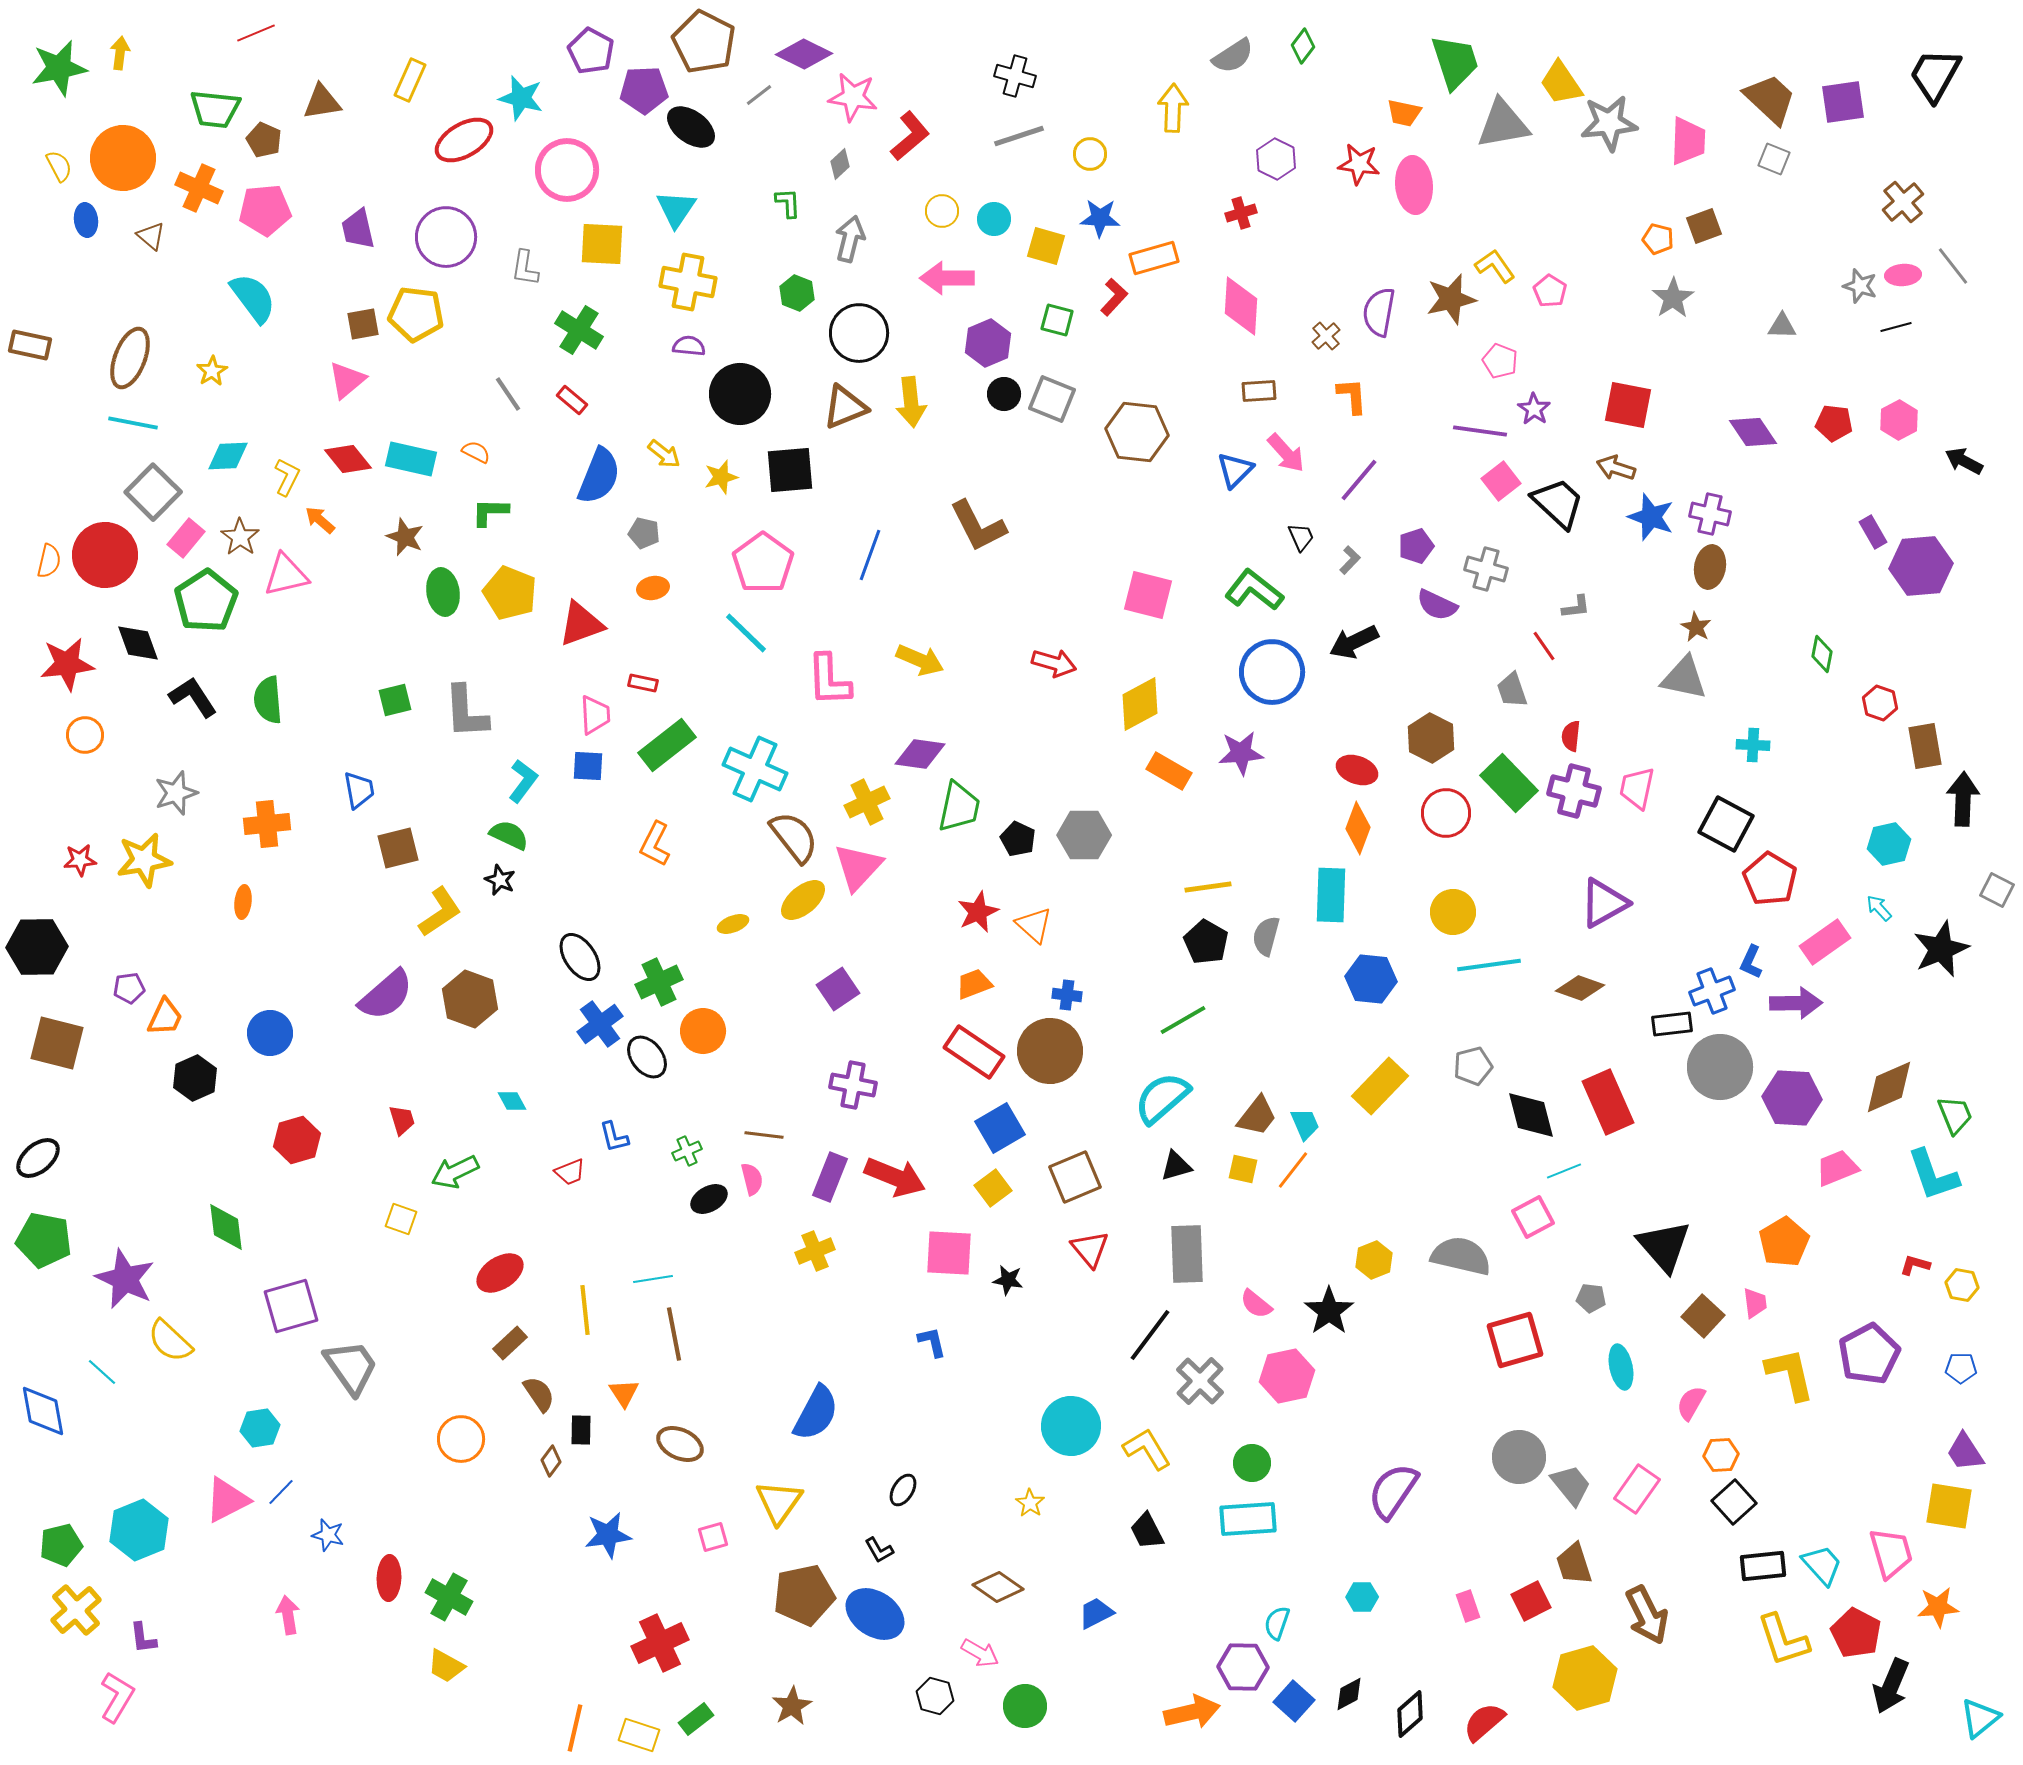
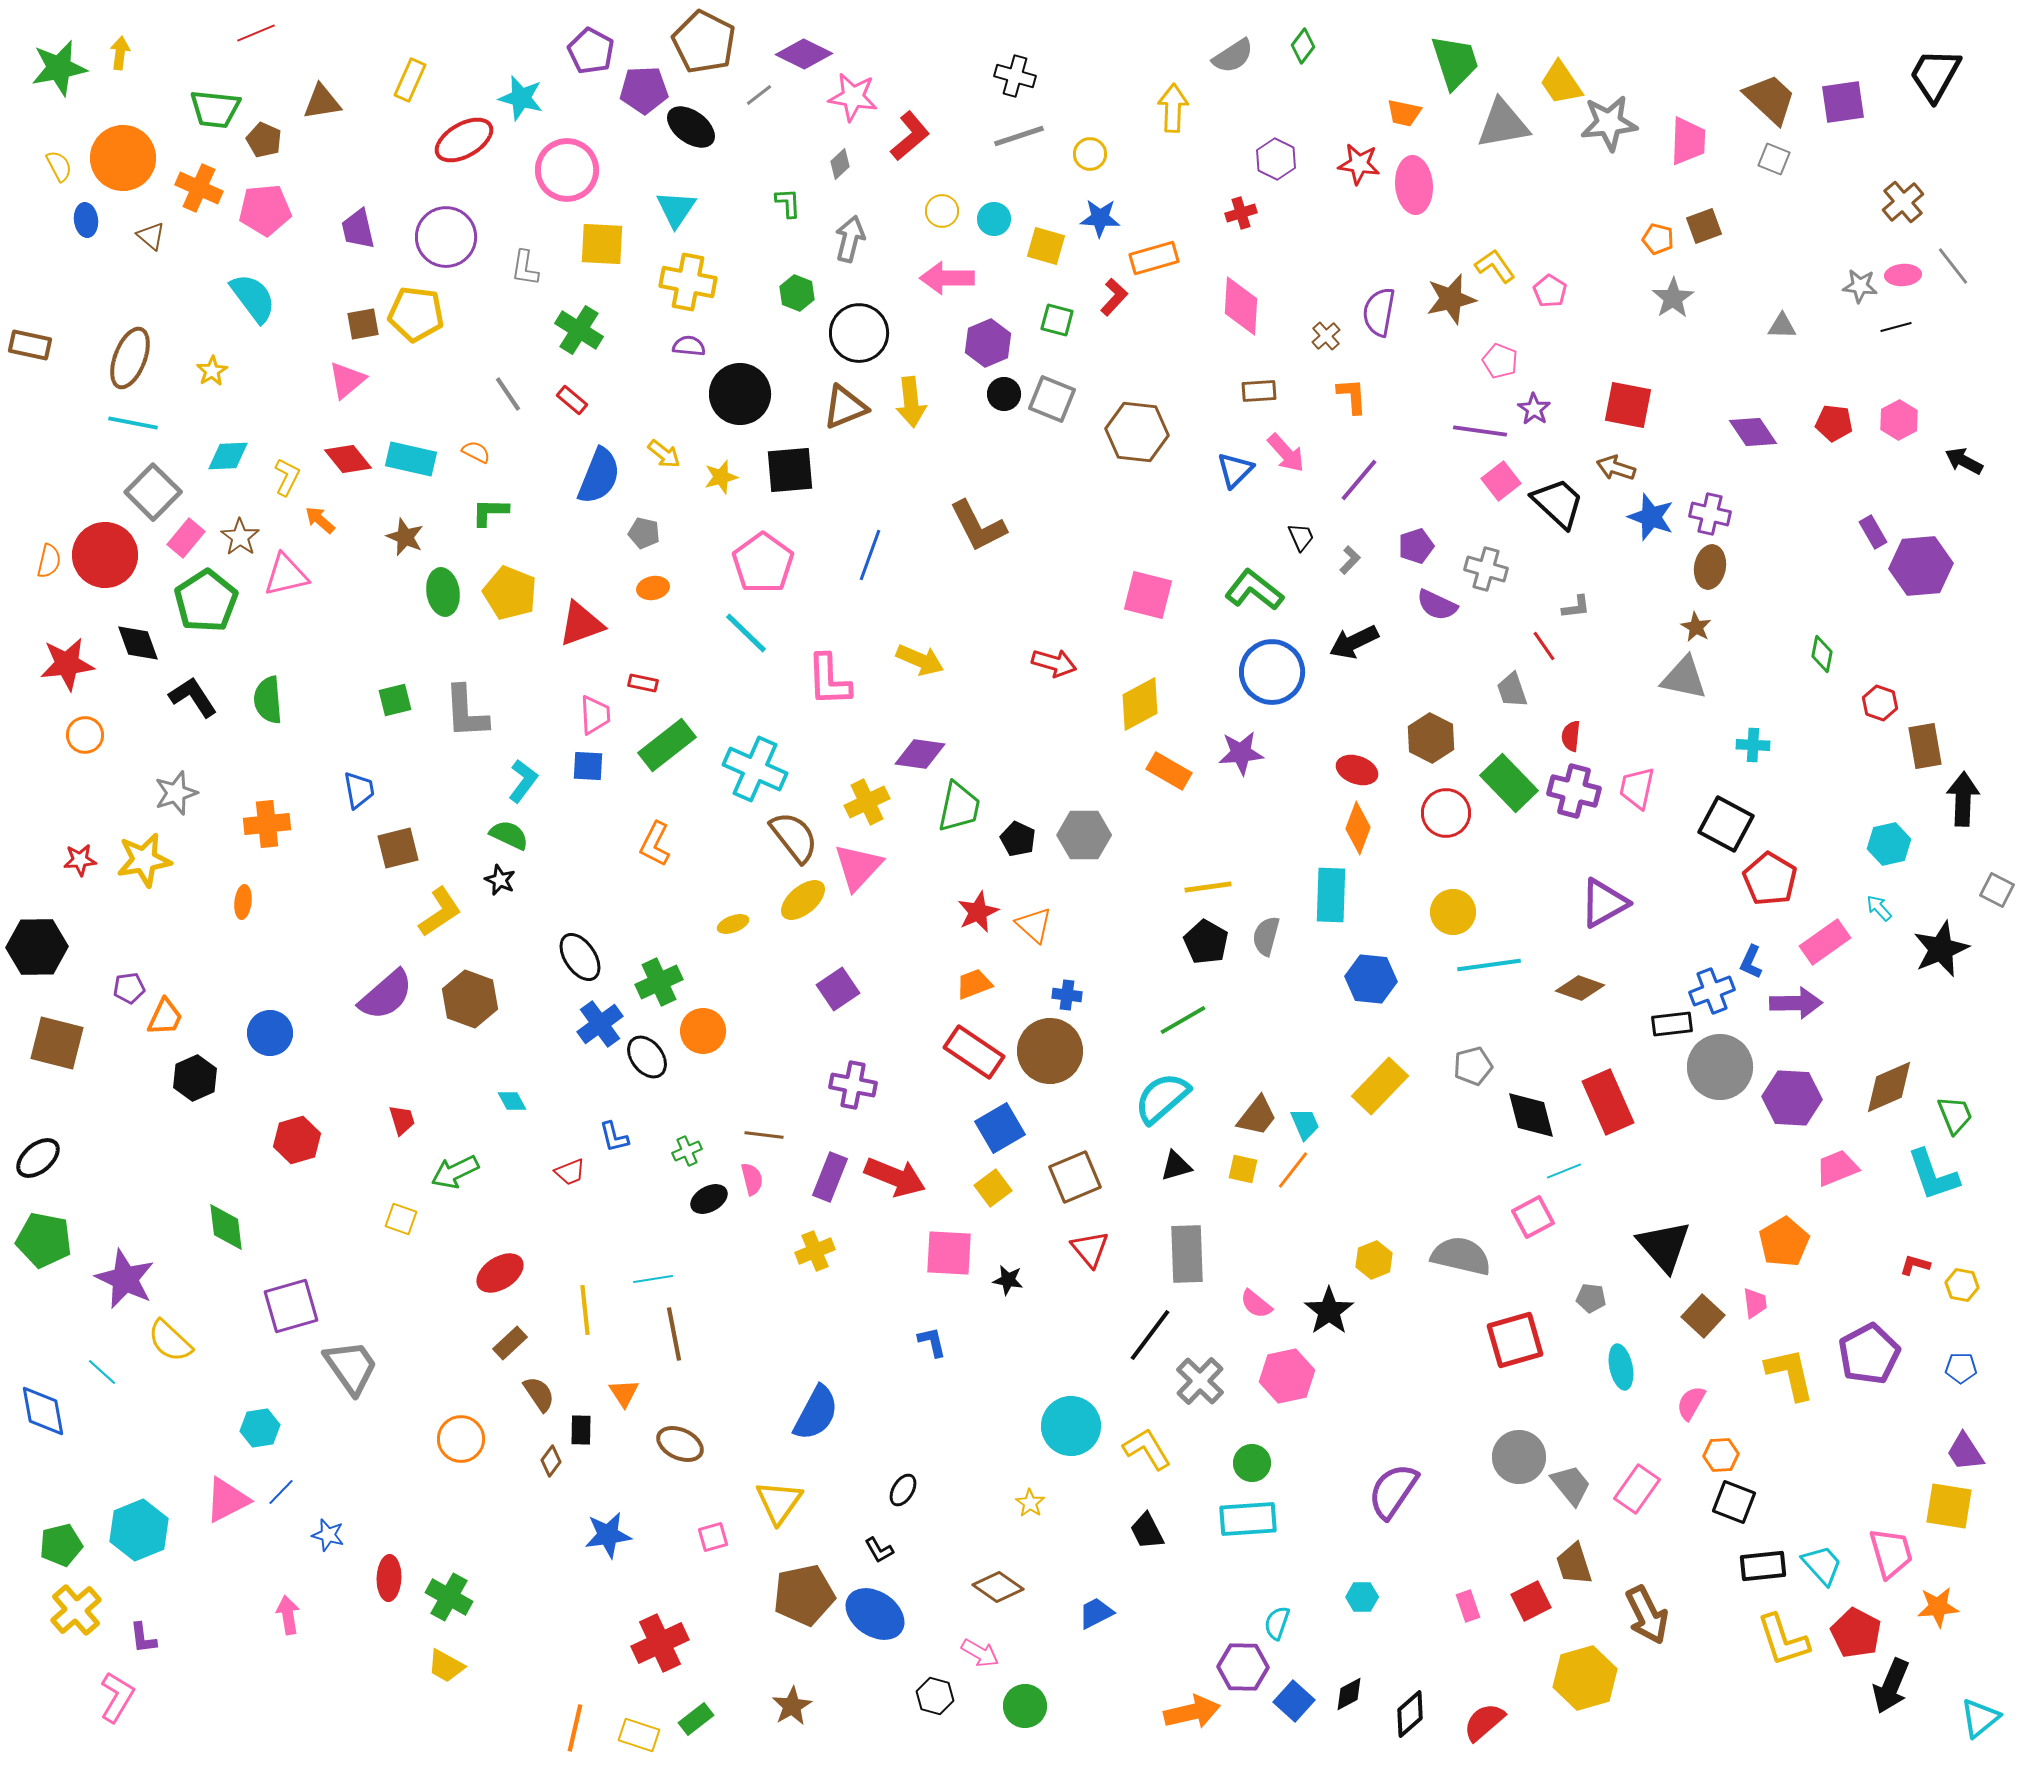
gray star at (1860, 286): rotated 12 degrees counterclockwise
black square at (1734, 1502): rotated 27 degrees counterclockwise
